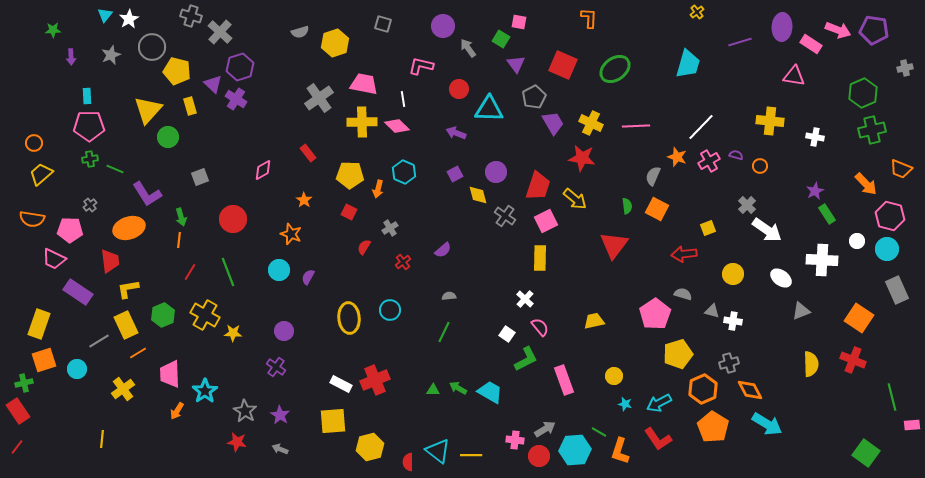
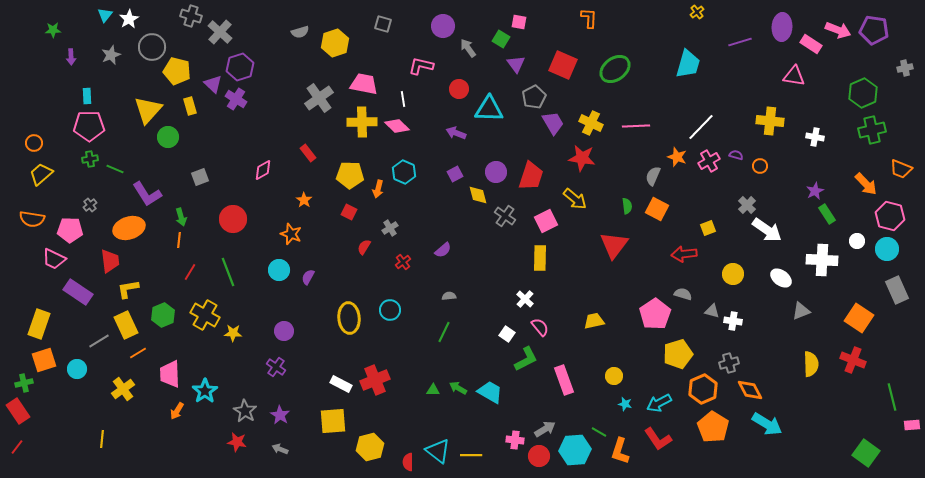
red trapezoid at (538, 186): moved 7 px left, 10 px up
